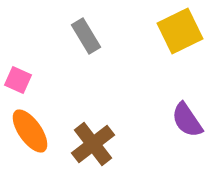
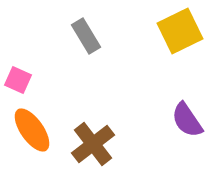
orange ellipse: moved 2 px right, 1 px up
